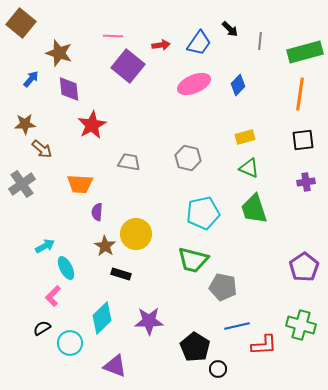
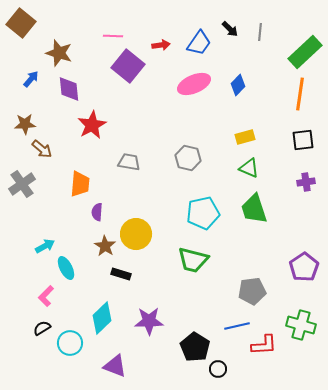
gray line at (260, 41): moved 9 px up
green rectangle at (305, 52): rotated 28 degrees counterclockwise
orange trapezoid at (80, 184): rotated 88 degrees counterclockwise
gray pentagon at (223, 287): moved 29 px right, 4 px down; rotated 20 degrees counterclockwise
pink L-shape at (53, 296): moved 7 px left
